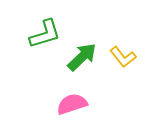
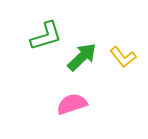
green L-shape: moved 1 px right, 2 px down
